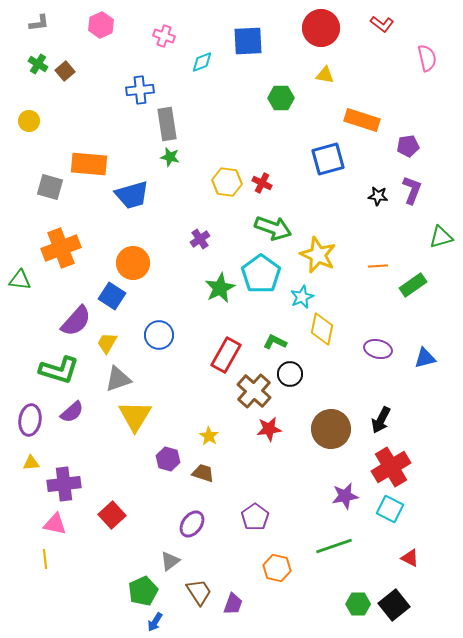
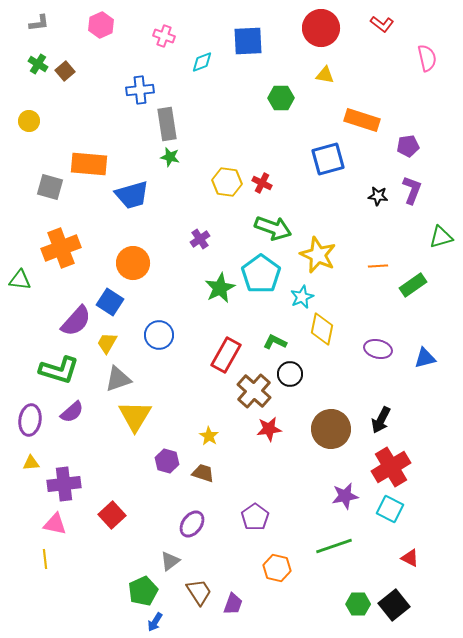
blue square at (112, 296): moved 2 px left, 6 px down
purple hexagon at (168, 459): moved 1 px left, 2 px down
